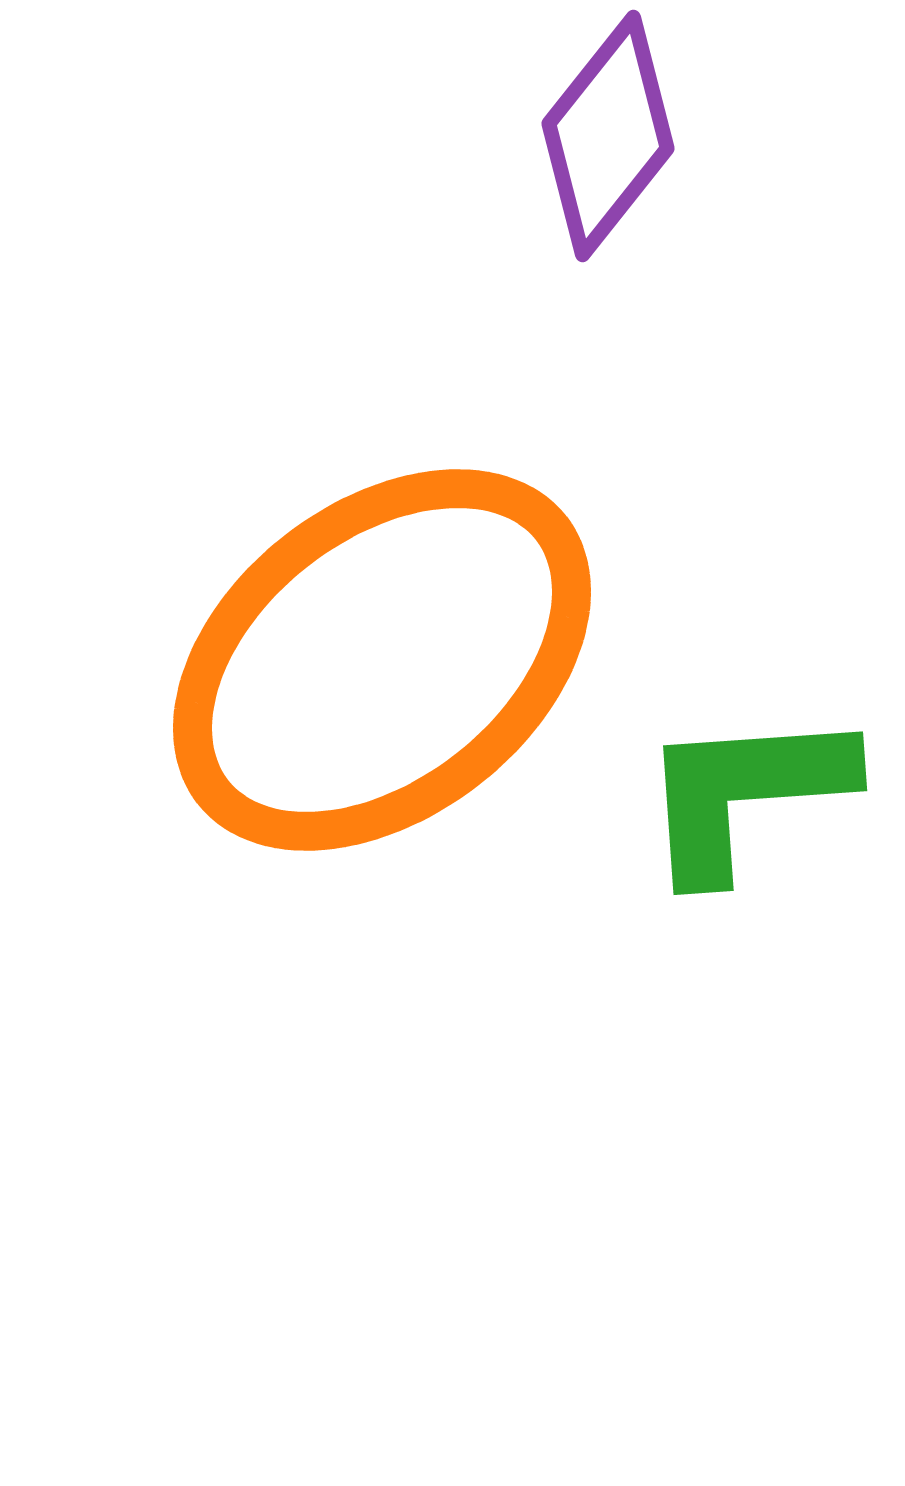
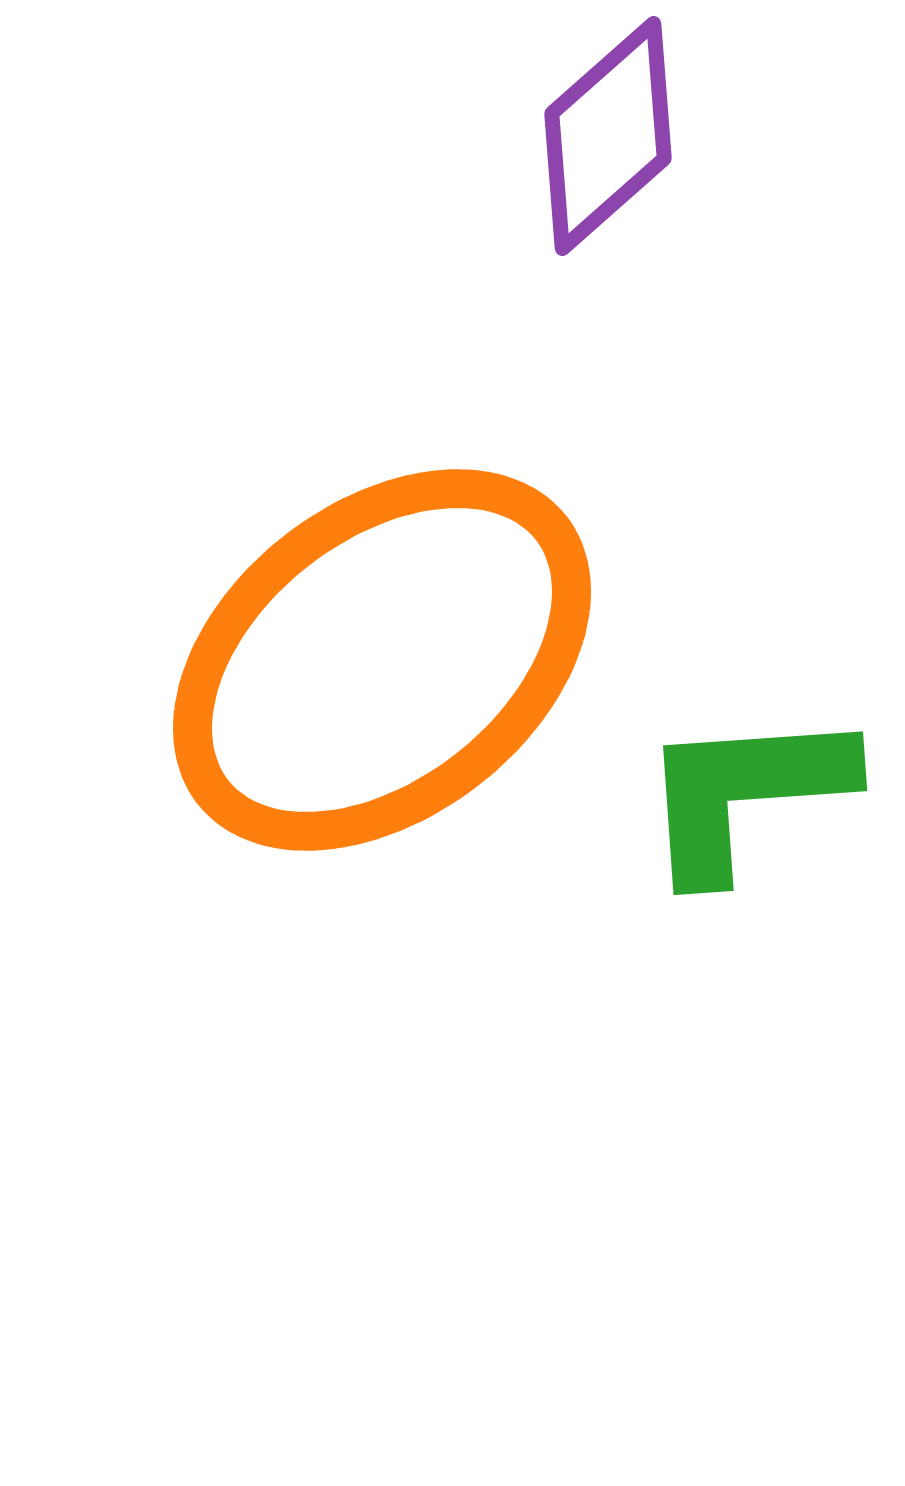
purple diamond: rotated 10 degrees clockwise
